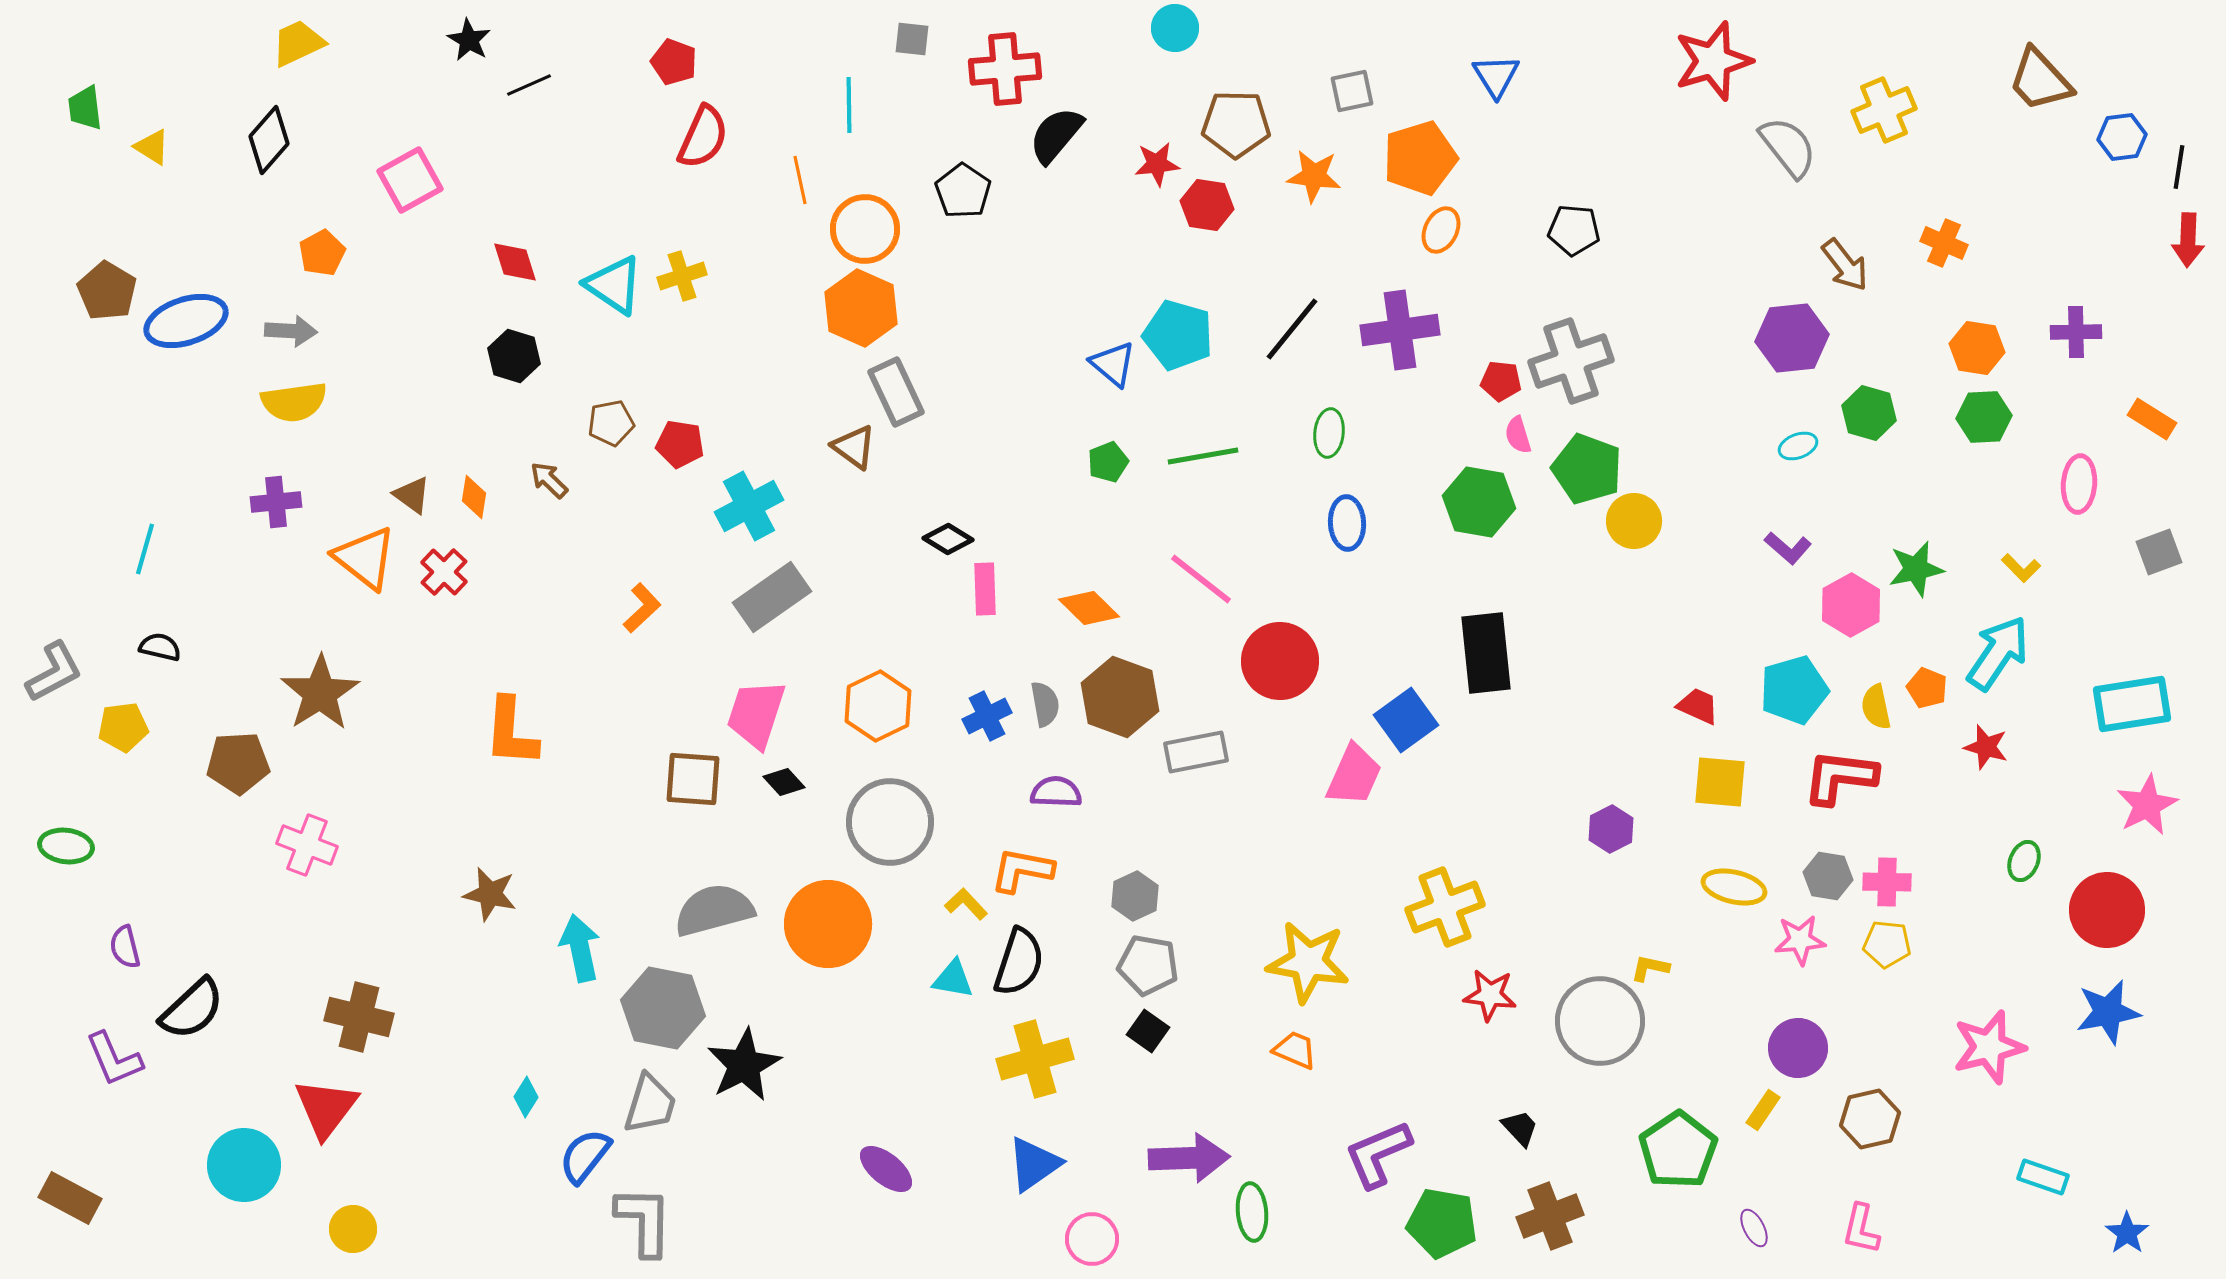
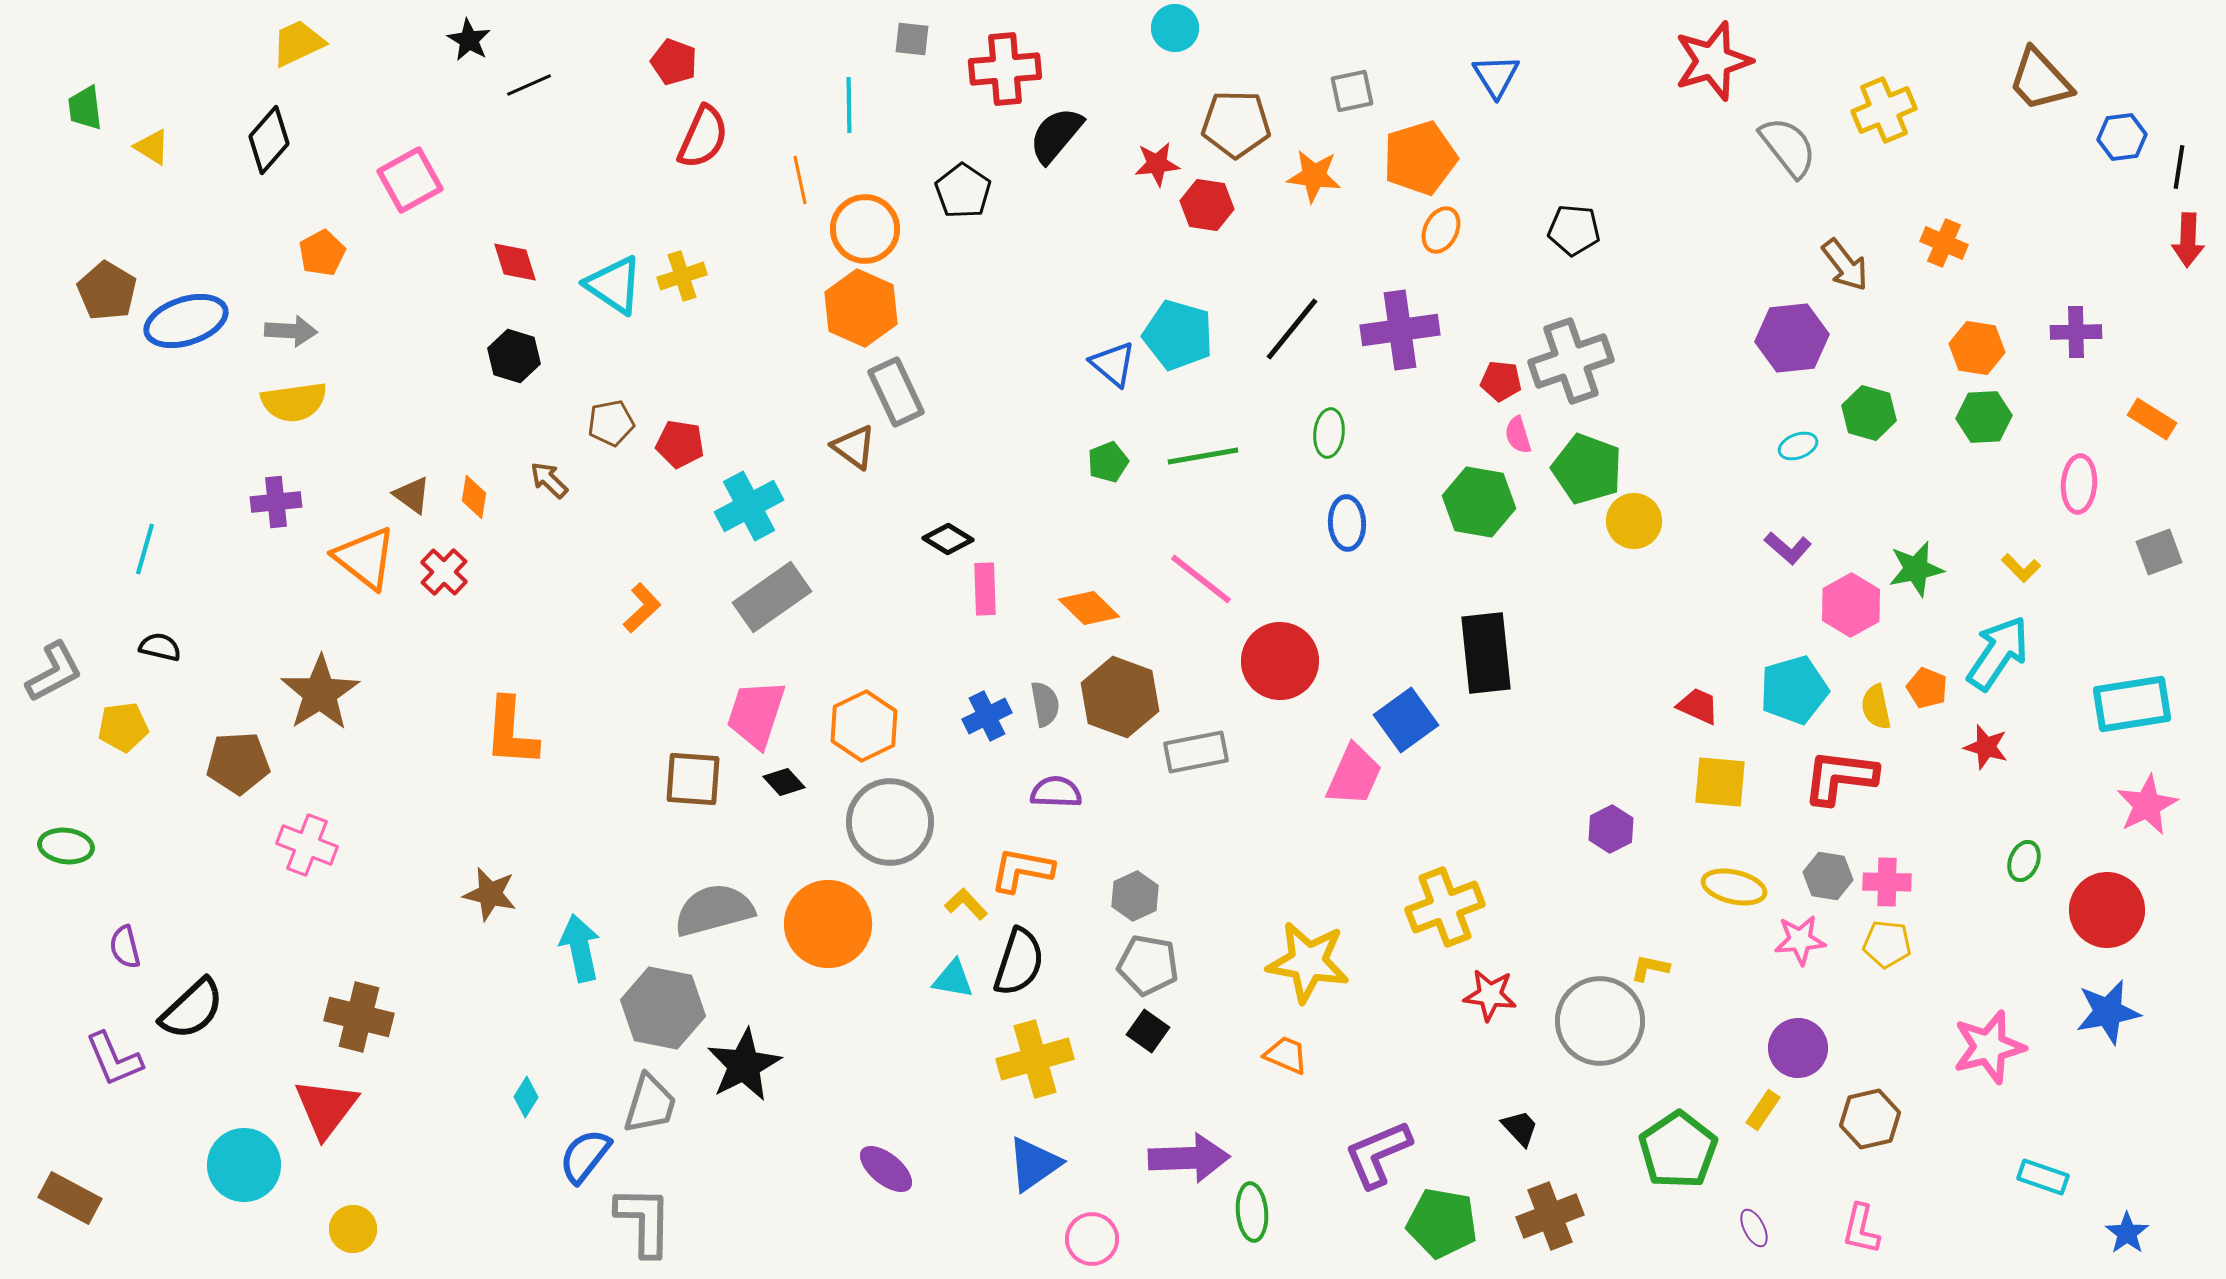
orange hexagon at (878, 706): moved 14 px left, 20 px down
orange trapezoid at (1295, 1050): moved 9 px left, 5 px down
